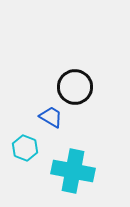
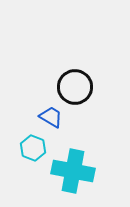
cyan hexagon: moved 8 px right
